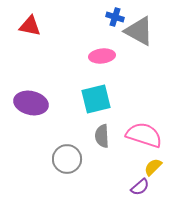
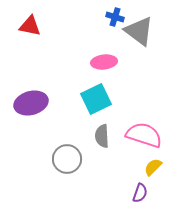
gray triangle: rotated 8 degrees clockwise
pink ellipse: moved 2 px right, 6 px down
cyan square: rotated 12 degrees counterclockwise
purple ellipse: rotated 28 degrees counterclockwise
purple semicircle: moved 6 px down; rotated 30 degrees counterclockwise
